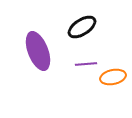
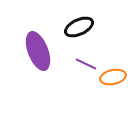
black ellipse: moved 3 px left; rotated 8 degrees clockwise
purple line: rotated 30 degrees clockwise
